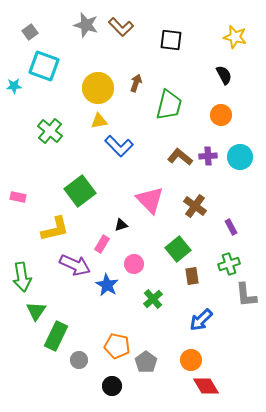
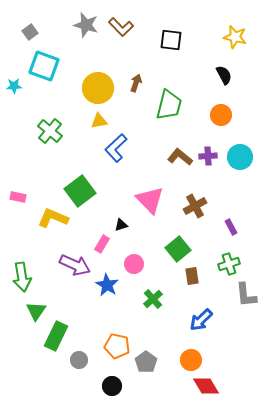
blue L-shape at (119, 146): moved 3 px left, 2 px down; rotated 92 degrees clockwise
brown cross at (195, 206): rotated 25 degrees clockwise
yellow L-shape at (55, 229): moved 2 px left, 11 px up; rotated 144 degrees counterclockwise
